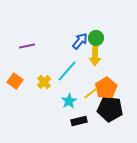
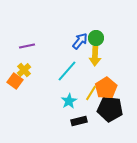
yellow cross: moved 20 px left, 12 px up
yellow line: rotated 21 degrees counterclockwise
